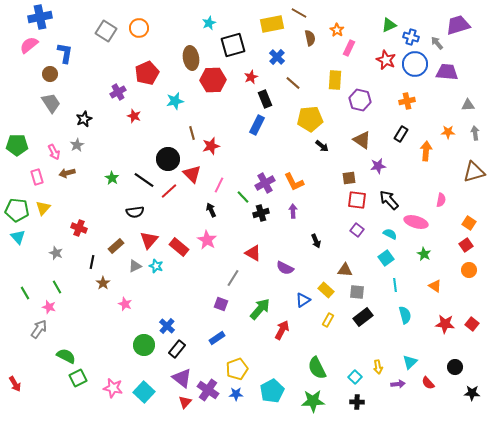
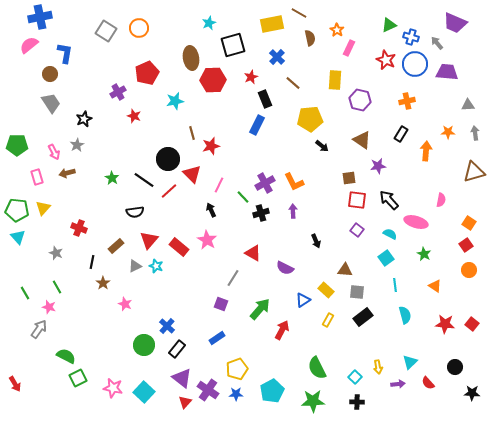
purple trapezoid at (458, 25): moved 3 px left, 2 px up; rotated 140 degrees counterclockwise
